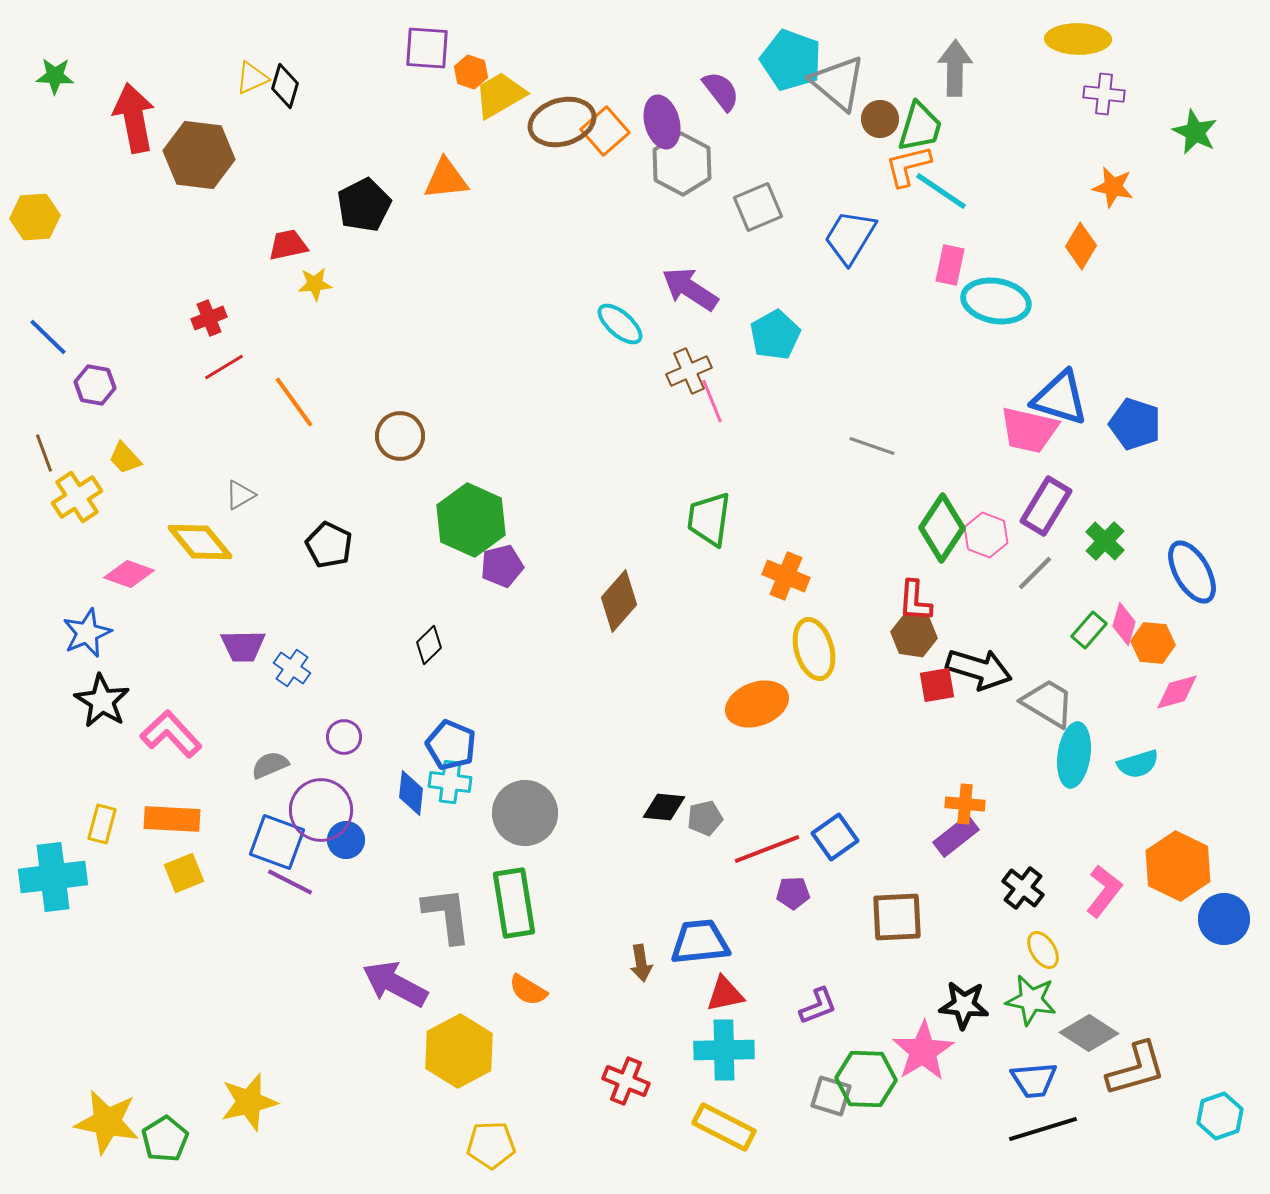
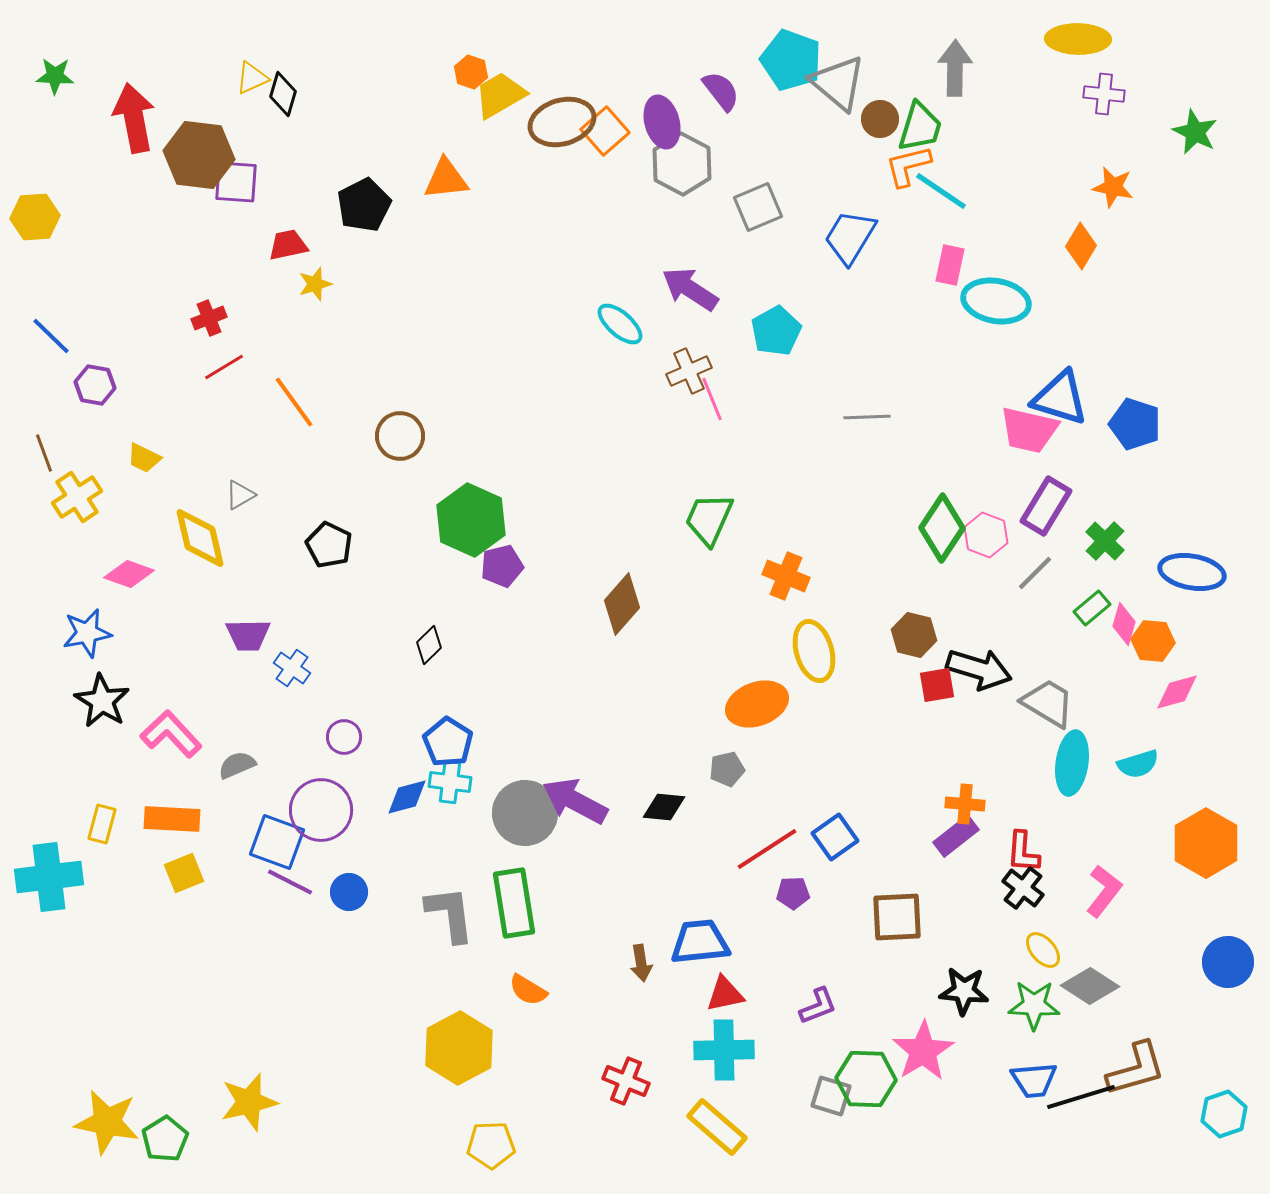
purple square at (427, 48): moved 191 px left, 134 px down
black diamond at (285, 86): moved 2 px left, 8 px down
yellow star at (315, 284): rotated 12 degrees counterclockwise
cyan pentagon at (775, 335): moved 1 px right, 4 px up
blue line at (48, 337): moved 3 px right, 1 px up
pink line at (712, 401): moved 2 px up
gray line at (872, 446): moved 5 px left, 29 px up; rotated 21 degrees counterclockwise
yellow trapezoid at (125, 458): moved 19 px right; rotated 21 degrees counterclockwise
green trapezoid at (709, 519): rotated 16 degrees clockwise
yellow diamond at (200, 542): moved 4 px up; rotated 26 degrees clockwise
blue ellipse at (1192, 572): rotated 50 degrees counterclockwise
brown diamond at (619, 601): moved 3 px right, 3 px down
red L-shape at (915, 601): moved 108 px right, 251 px down
green rectangle at (1089, 630): moved 3 px right, 22 px up; rotated 9 degrees clockwise
blue star at (87, 633): rotated 12 degrees clockwise
brown hexagon at (914, 635): rotated 6 degrees clockwise
orange hexagon at (1153, 643): moved 2 px up
purple trapezoid at (243, 646): moved 5 px right, 11 px up
yellow ellipse at (814, 649): moved 2 px down
blue pentagon at (451, 745): moved 3 px left, 3 px up; rotated 9 degrees clockwise
cyan ellipse at (1074, 755): moved 2 px left, 8 px down
gray semicircle at (270, 765): moved 33 px left
blue diamond at (411, 793): moved 4 px left, 4 px down; rotated 69 degrees clockwise
gray pentagon at (705, 818): moved 22 px right, 49 px up
blue circle at (346, 840): moved 3 px right, 52 px down
red line at (767, 849): rotated 12 degrees counterclockwise
orange hexagon at (1178, 866): moved 28 px right, 23 px up; rotated 4 degrees clockwise
cyan cross at (53, 877): moved 4 px left
gray L-shape at (447, 915): moved 3 px right, 1 px up
blue circle at (1224, 919): moved 4 px right, 43 px down
yellow ellipse at (1043, 950): rotated 9 degrees counterclockwise
purple arrow at (395, 984): moved 180 px right, 183 px up
green star at (1031, 1000): moved 3 px right, 5 px down; rotated 9 degrees counterclockwise
black star at (964, 1005): moved 14 px up
gray diamond at (1089, 1033): moved 1 px right, 47 px up
yellow hexagon at (459, 1051): moved 3 px up
cyan hexagon at (1220, 1116): moved 4 px right, 2 px up
yellow rectangle at (724, 1127): moved 7 px left; rotated 14 degrees clockwise
black line at (1043, 1129): moved 38 px right, 32 px up
